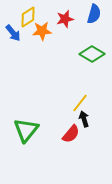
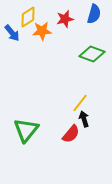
blue arrow: moved 1 px left
green diamond: rotated 10 degrees counterclockwise
